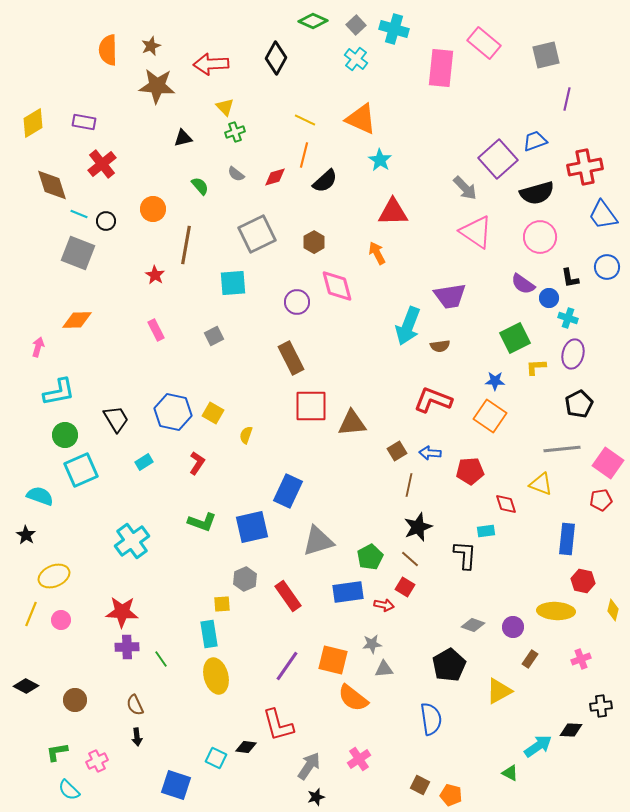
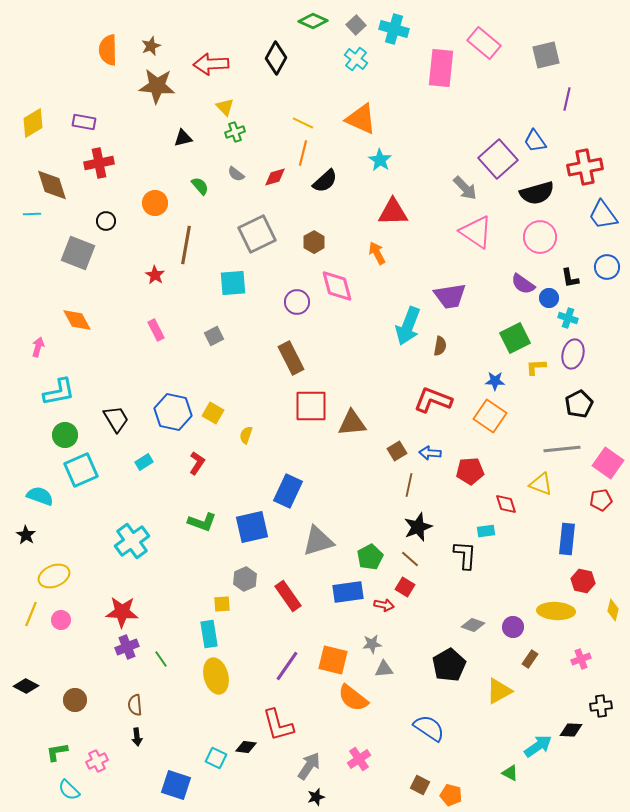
yellow line at (305, 120): moved 2 px left, 3 px down
blue trapezoid at (535, 141): rotated 105 degrees counterclockwise
orange line at (304, 155): moved 1 px left, 2 px up
red cross at (102, 164): moved 3 px left, 1 px up; rotated 28 degrees clockwise
orange circle at (153, 209): moved 2 px right, 6 px up
cyan line at (79, 214): moved 47 px left; rotated 24 degrees counterclockwise
orange diamond at (77, 320): rotated 64 degrees clockwise
brown semicircle at (440, 346): rotated 72 degrees counterclockwise
purple cross at (127, 647): rotated 20 degrees counterclockwise
brown semicircle at (135, 705): rotated 20 degrees clockwise
blue semicircle at (431, 719): moved 2 px left, 9 px down; rotated 48 degrees counterclockwise
